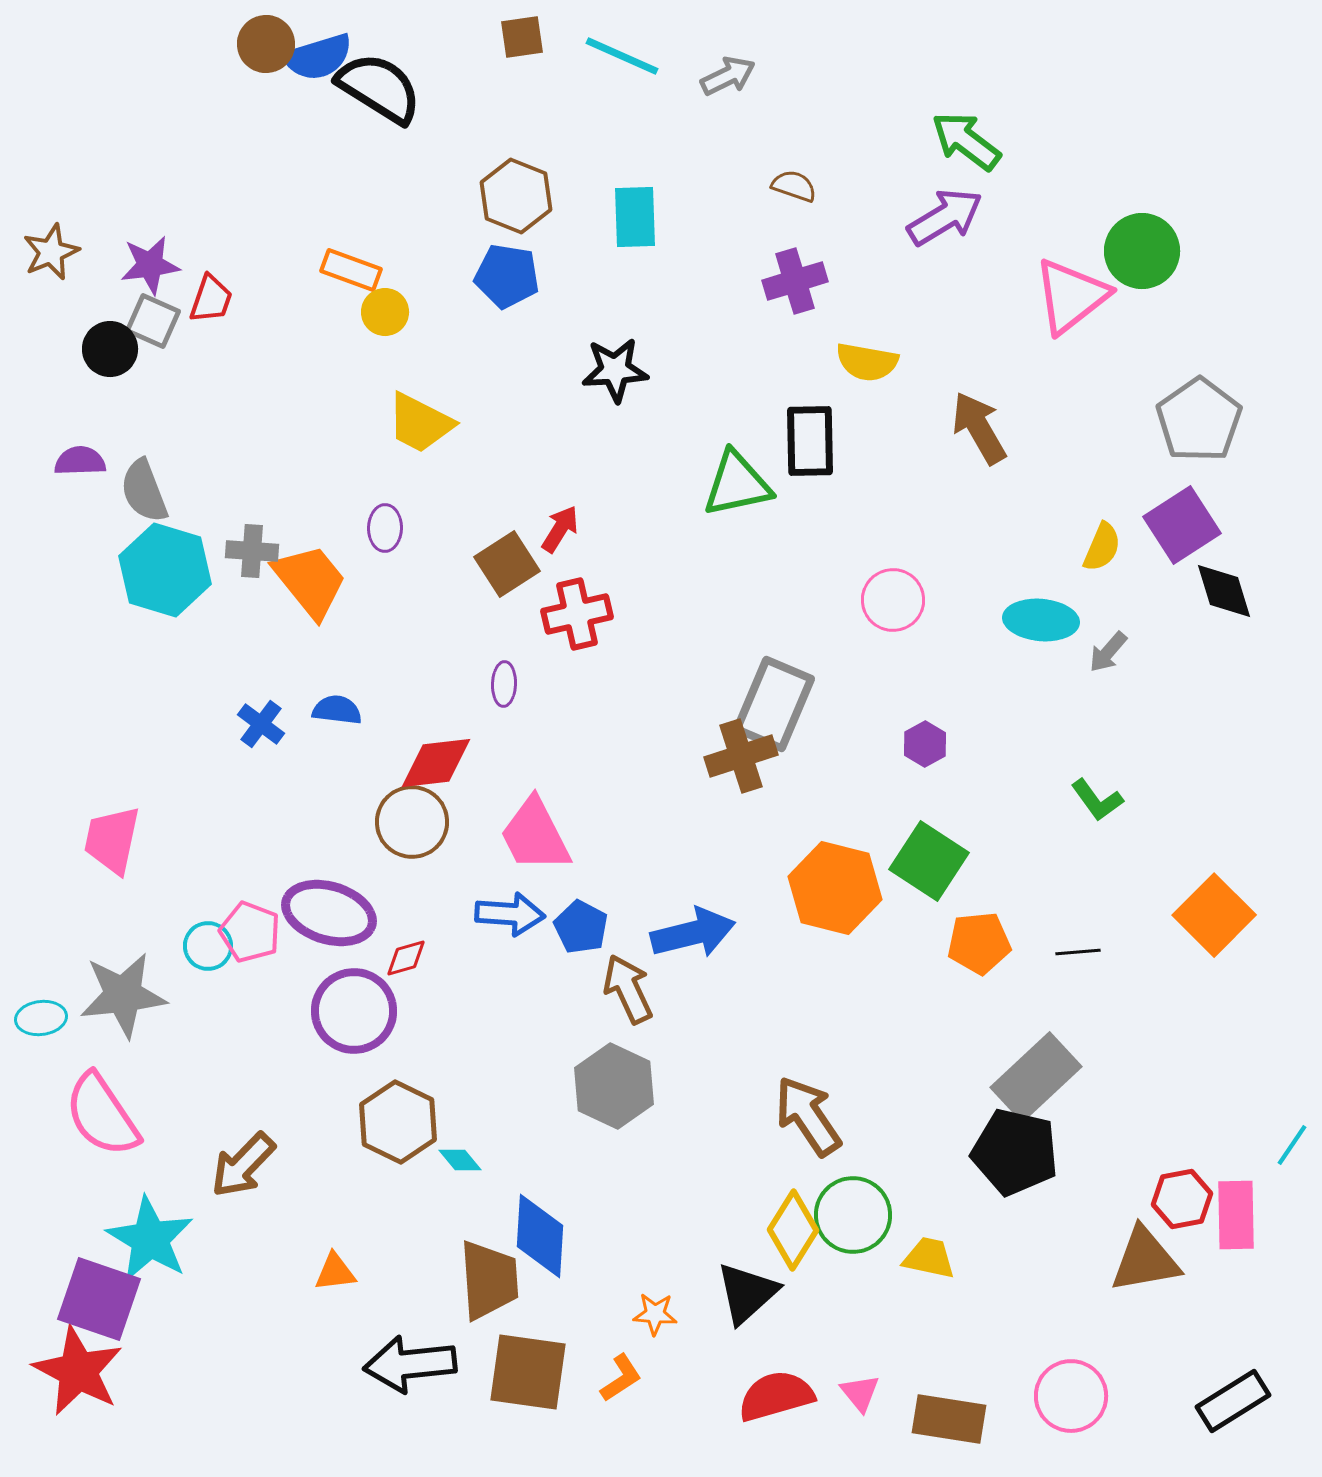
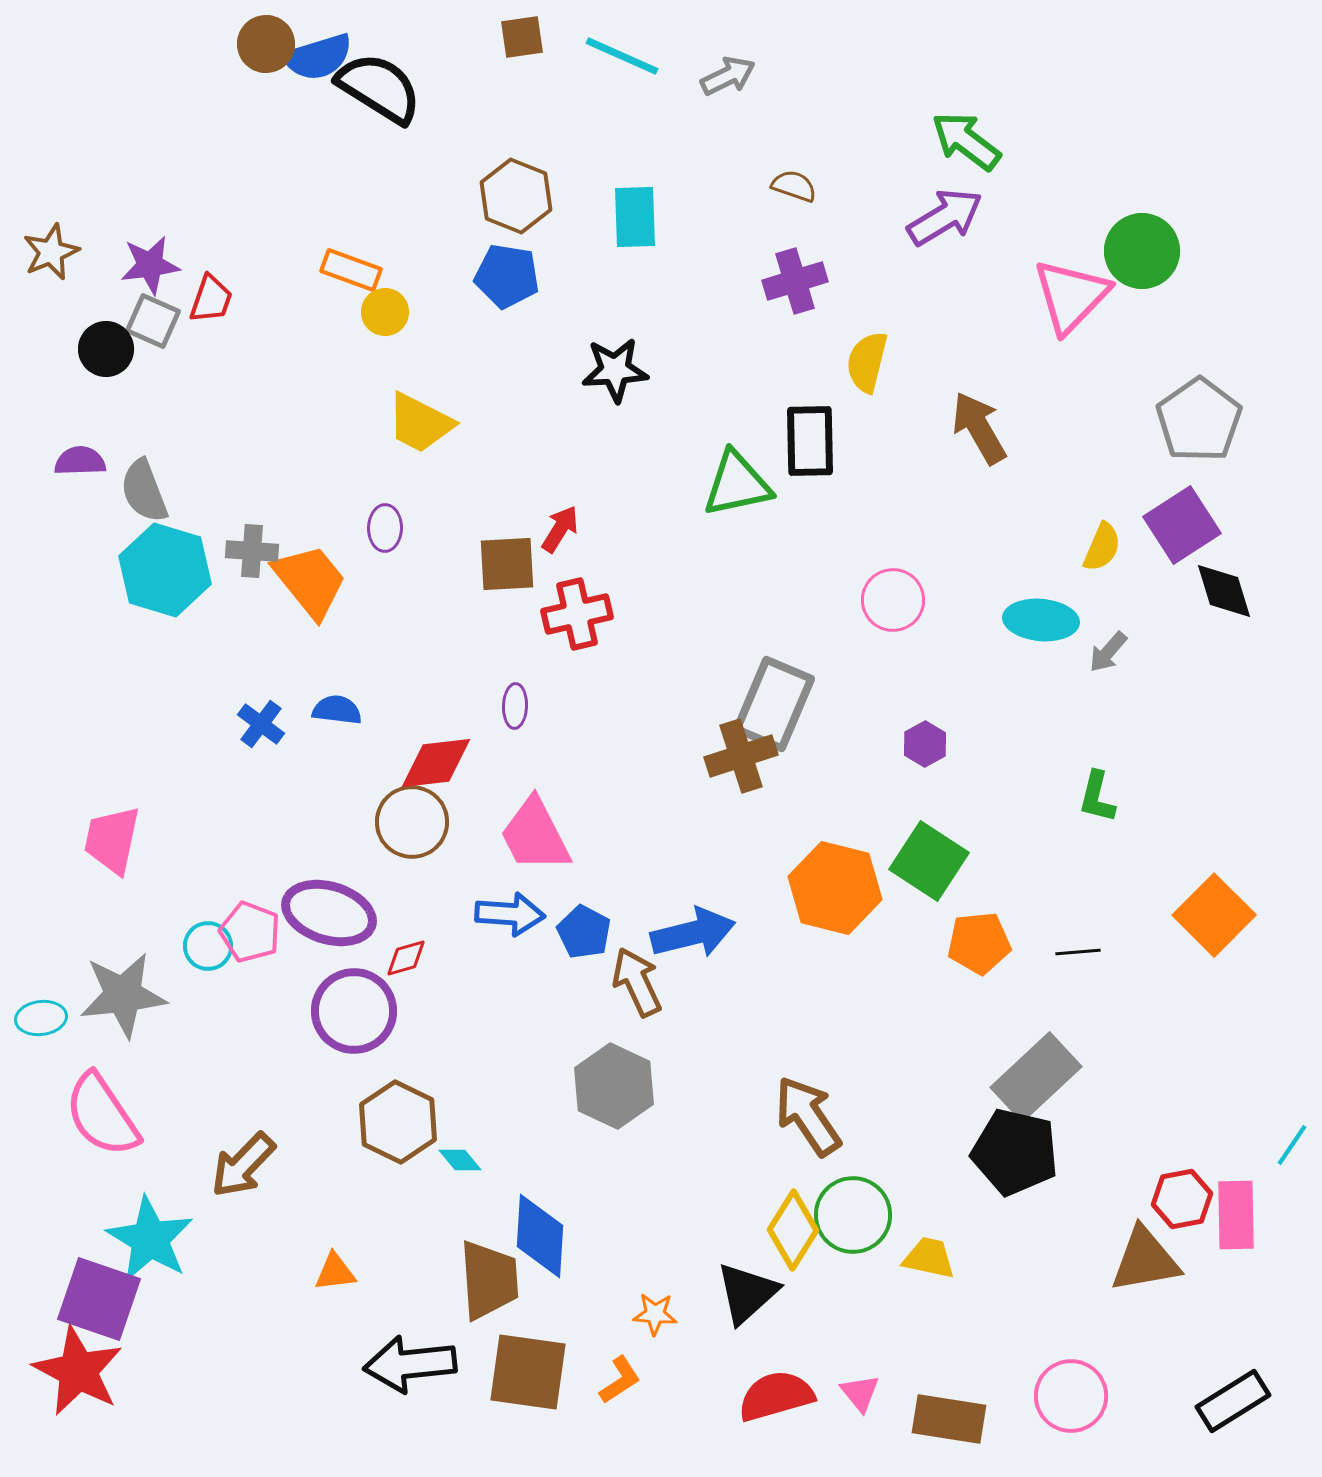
pink triangle at (1071, 296): rotated 8 degrees counterclockwise
black circle at (110, 349): moved 4 px left
yellow semicircle at (867, 362): rotated 94 degrees clockwise
brown square at (507, 564): rotated 30 degrees clockwise
purple ellipse at (504, 684): moved 11 px right, 22 px down
green L-shape at (1097, 800): moved 3 px up; rotated 50 degrees clockwise
blue pentagon at (581, 927): moved 3 px right, 5 px down
brown arrow at (628, 989): moved 9 px right, 7 px up
orange L-shape at (621, 1378): moved 1 px left, 2 px down
